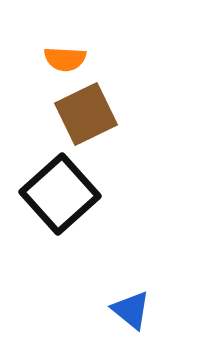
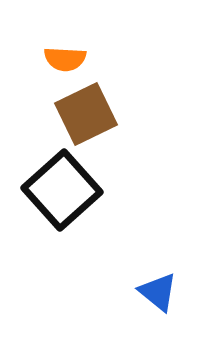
black square: moved 2 px right, 4 px up
blue triangle: moved 27 px right, 18 px up
